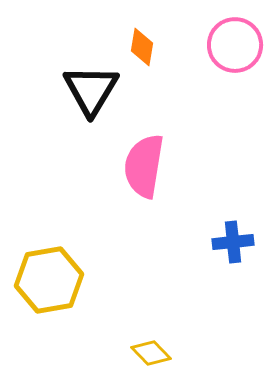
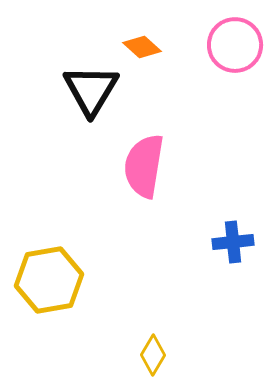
orange diamond: rotated 57 degrees counterclockwise
yellow diamond: moved 2 px right, 2 px down; rotated 75 degrees clockwise
